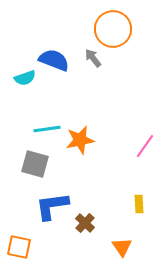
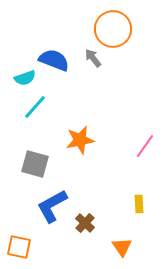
cyan line: moved 12 px left, 22 px up; rotated 40 degrees counterclockwise
blue L-shape: rotated 21 degrees counterclockwise
